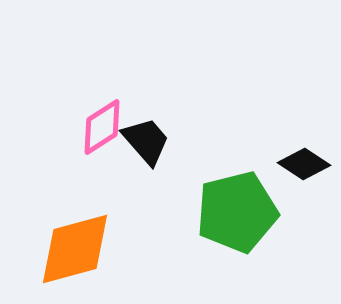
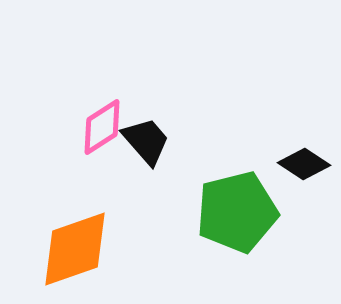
orange diamond: rotated 4 degrees counterclockwise
